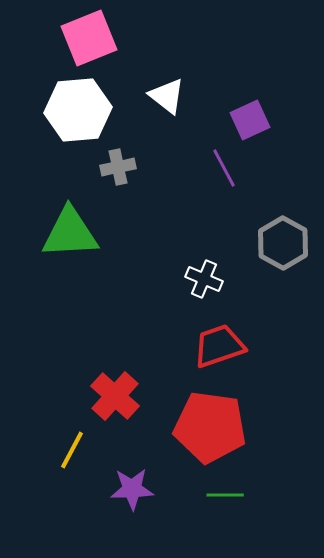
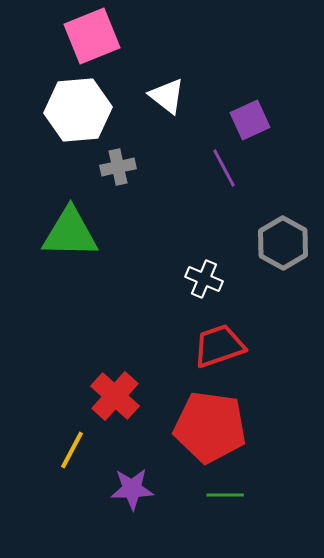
pink square: moved 3 px right, 2 px up
green triangle: rotated 4 degrees clockwise
